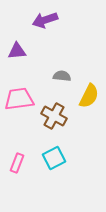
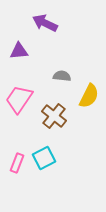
purple arrow: moved 3 px down; rotated 45 degrees clockwise
purple triangle: moved 2 px right
pink trapezoid: rotated 48 degrees counterclockwise
brown cross: rotated 10 degrees clockwise
cyan square: moved 10 px left
